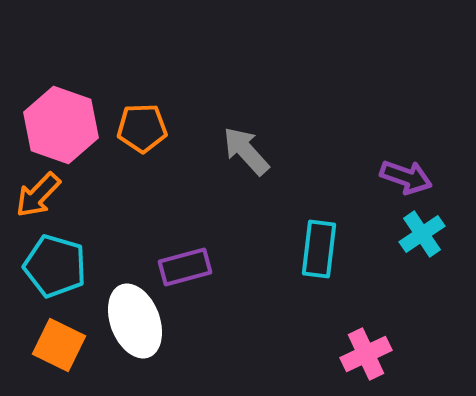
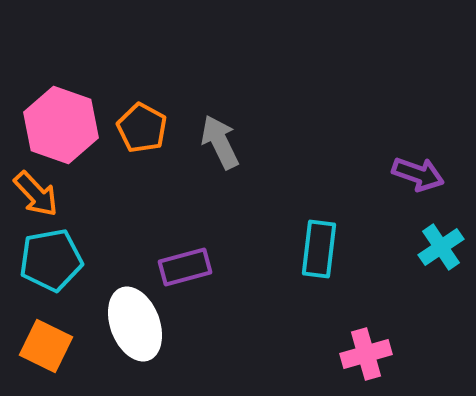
orange pentagon: rotated 30 degrees clockwise
gray arrow: moved 26 px left, 9 px up; rotated 16 degrees clockwise
purple arrow: moved 12 px right, 3 px up
orange arrow: moved 2 px left, 1 px up; rotated 87 degrees counterclockwise
cyan cross: moved 19 px right, 13 px down
cyan pentagon: moved 4 px left, 6 px up; rotated 26 degrees counterclockwise
white ellipse: moved 3 px down
orange square: moved 13 px left, 1 px down
pink cross: rotated 9 degrees clockwise
